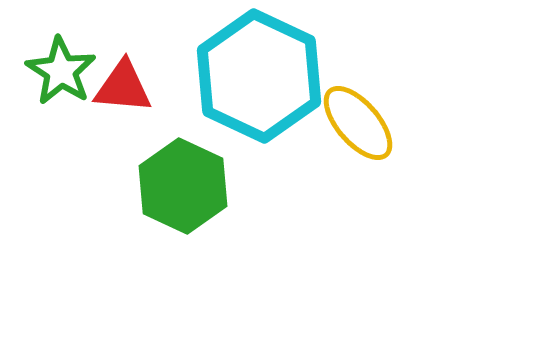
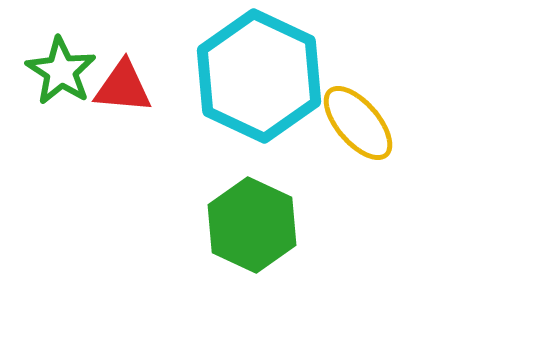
green hexagon: moved 69 px right, 39 px down
